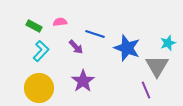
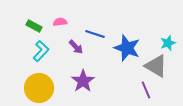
gray triangle: moved 1 px left; rotated 30 degrees counterclockwise
